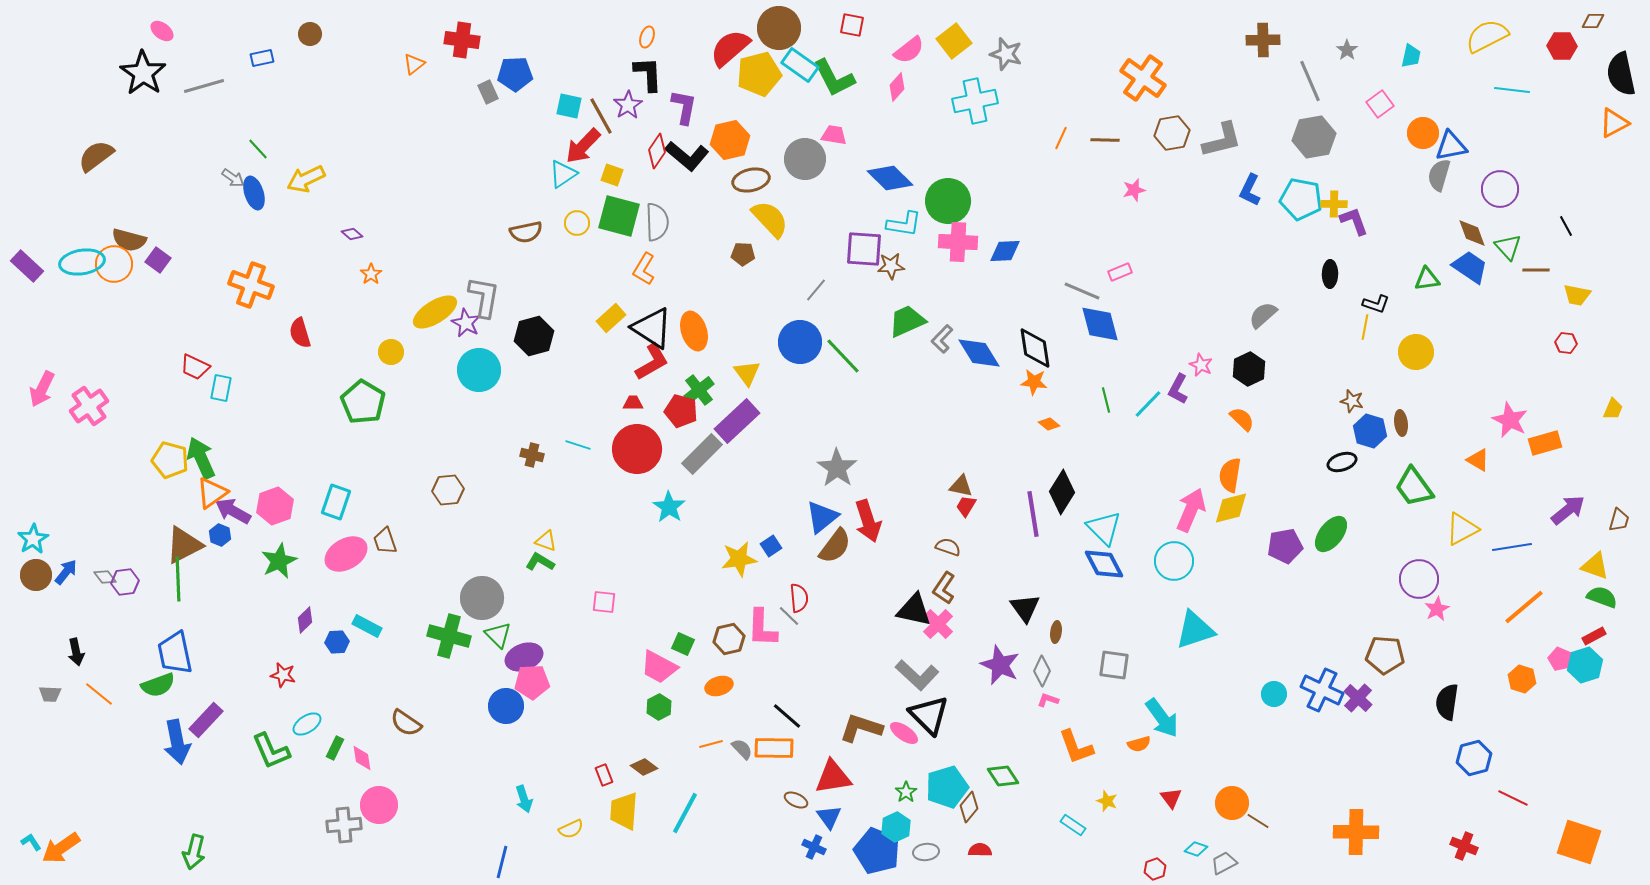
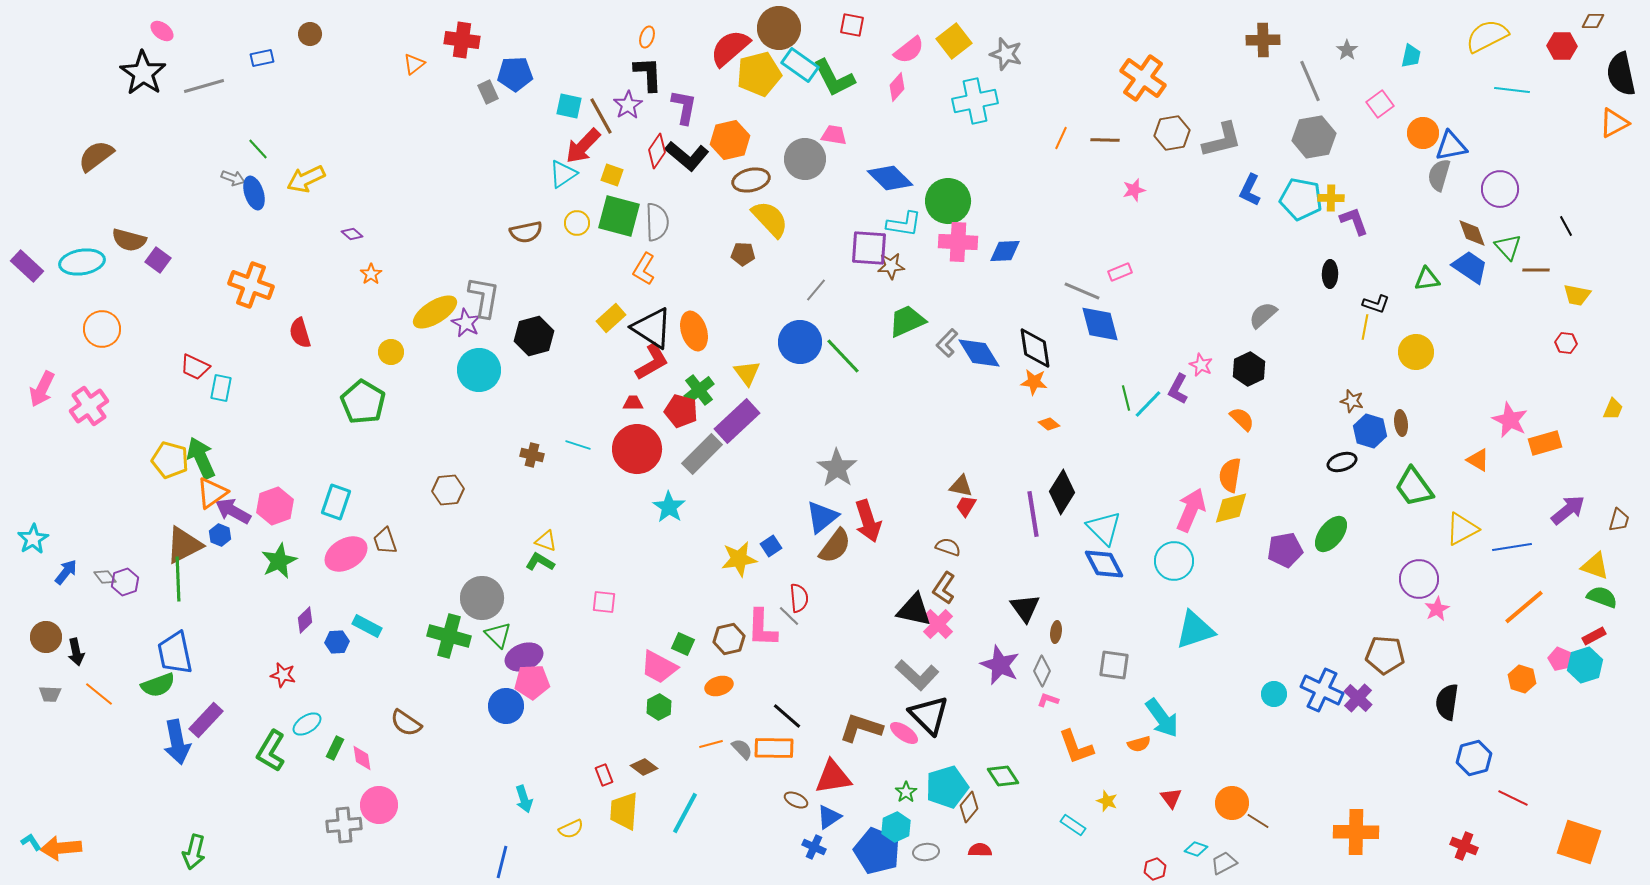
gray arrow at (233, 178): rotated 15 degrees counterclockwise
yellow cross at (1334, 204): moved 3 px left, 6 px up
purple square at (864, 249): moved 5 px right, 1 px up
orange circle at (114, 264): moved 12 px left, 65 px down
gray L-shape at (942, 339): moved 5 px right, 4 px down
green line at (1106, 400): moved 20 px right, 2 px up
purple pentagon at (1285, 546): moved 4 px down
brown circle at (36, 575): moved 10 px right, 62 px down
purple hexagon at (125, 582): rotated 12 degrees counterclockwise
green L-shape at (271, 751): rotated 54 degrees clockwise
blue triangle at (829, 817): rotated 32 degrees clockwise
orange arrow at (61, 848): rotated 30 degrees clockwise
